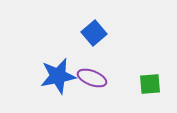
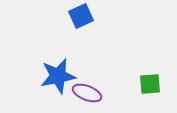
blue square: moved 13 px left, 17 px up; rotated 15 degrees clockwise
purple ellipse: moved 5 px left, 15 px down
